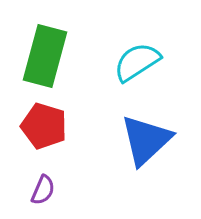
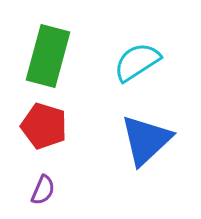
green rectangle: moved 3 px right
